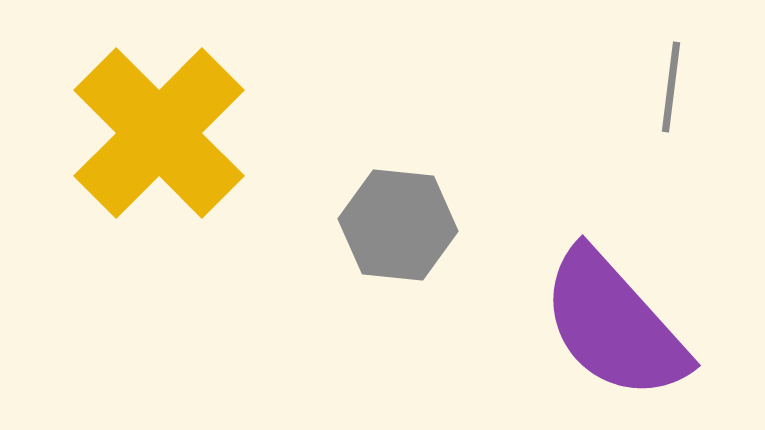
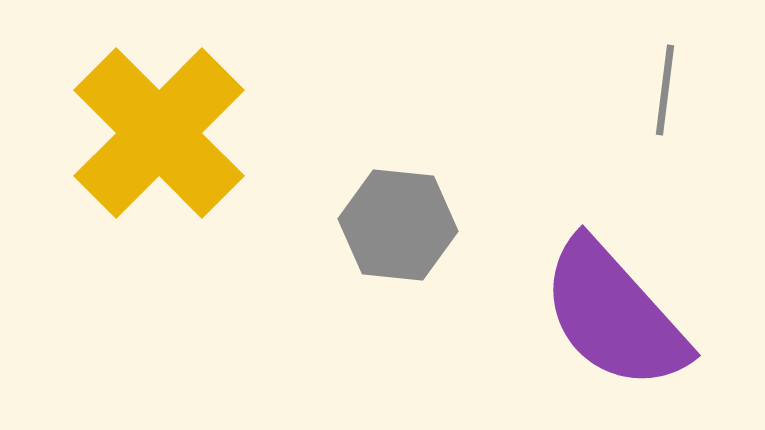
gray line: moved 6 px left, 3 px down
purple semicircle: moved 10 px up
